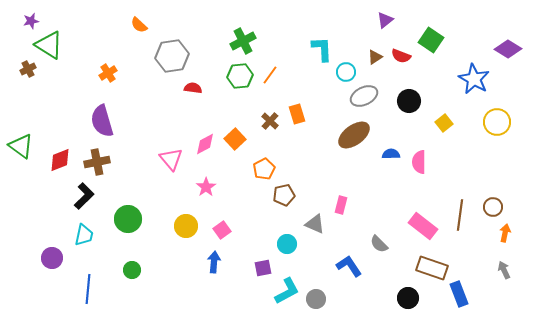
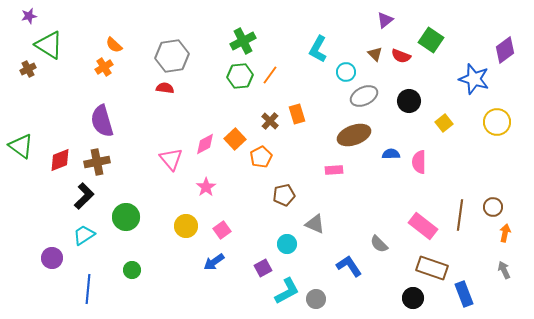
purple star at (31, 21): moved 2 px left, 5 px up
orange semicircle at (139, 25): moved 25 px left, 20 px down
cyan L-shape at (322, 49): moved 4 px left; rotated 148 degrees counterclockwise
purple diamond at (508, 49): moved 3 px left, 1 px down; rotated 68 degrees counterclockwise
brown triangle at (375, 57): moved 3 px up; rotated 42 degrees counterclockwise
orange cross at (108, 73): moved 4 px left, 6 px up
blue star at (474, 79): rotated 12 degrees counterclockwise
red semicircle at (193, 88): moved 28 px left
brown ellipse at (354, 135): rotated 16 degrees clockwise
orange pentagon at (264, 169): moved 3 px left, 12 px up
pink rectangle at (341, 205): moved 7 px left, 35 px up; rotated 72 degrees clockwise
green circle at (128, 219): moved 2 px left, 2 px up
cyan trapezoid at (84, 235): rotated 135 degrees counterclockwise
blue arrow at (214, 262): rotated 130 degrees counterclockwise
purple square at (263, 268): rotated 18 degrees counterclockwise
blue rectangle at (459, 294): moved 5 px right
black circle at (408, 298): moved 5 px right
